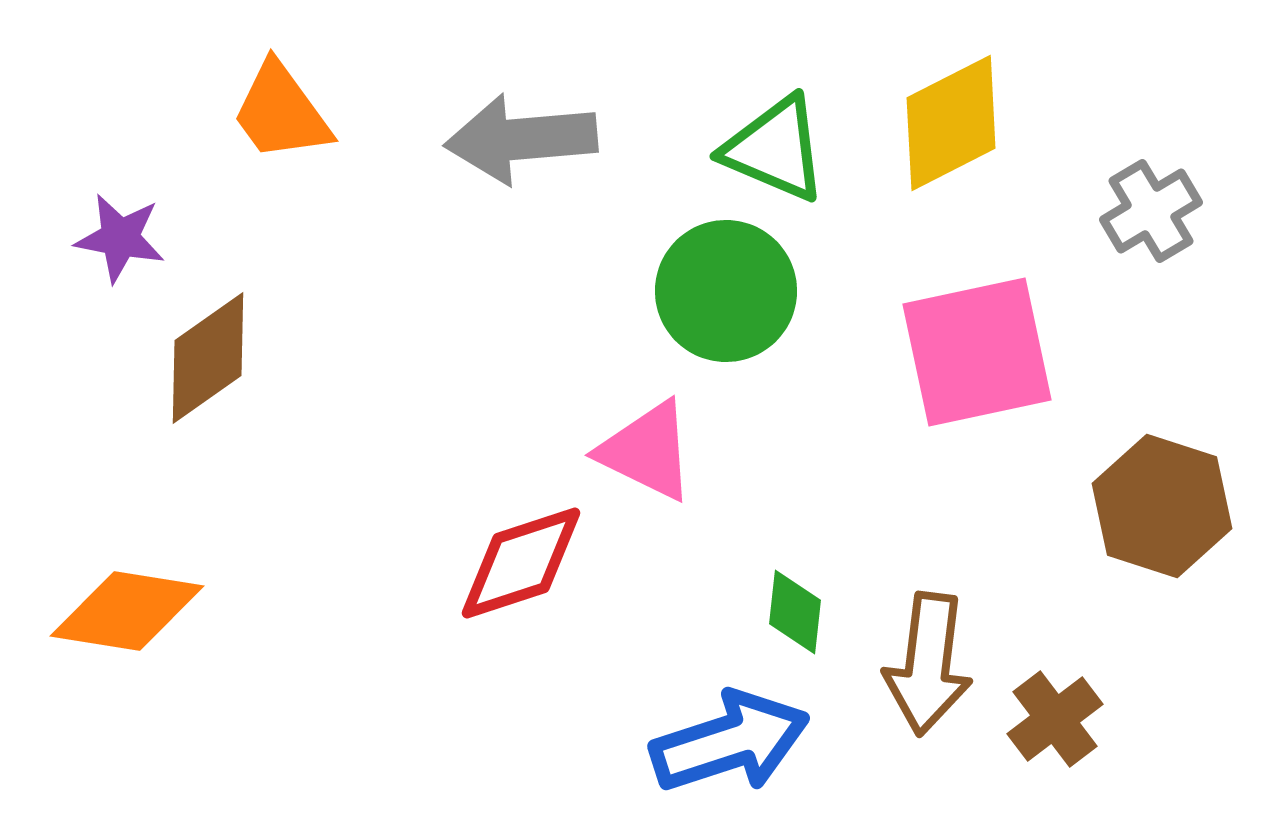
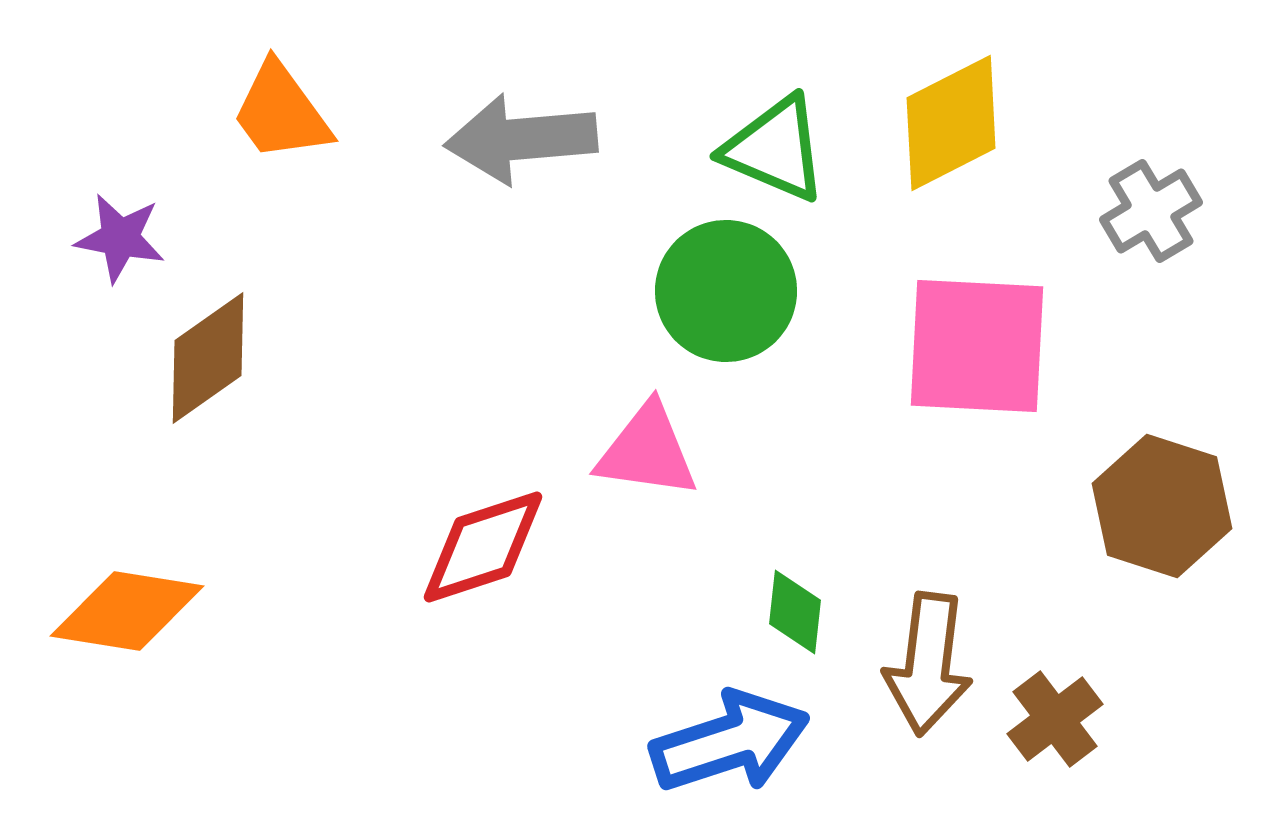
pink square: moved 6 px up; rotated 15 degrees clockwise
pink triangle: rotated 18 degrees counterclockwise
red diamond: moved 38 px left, 16 px up
